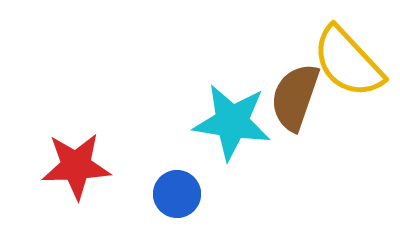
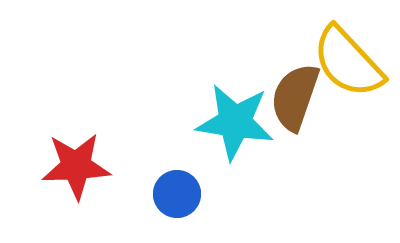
cyan star: moved 3 px right
